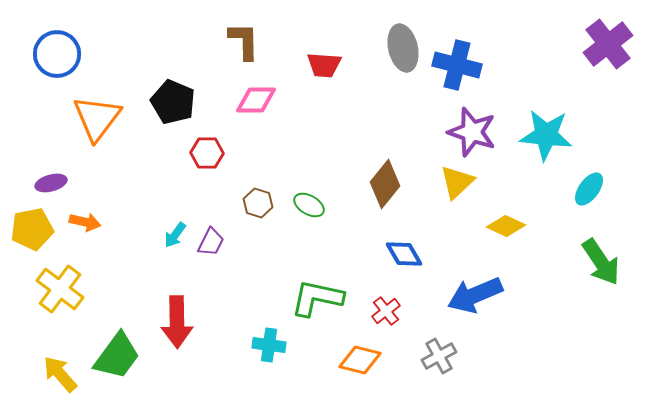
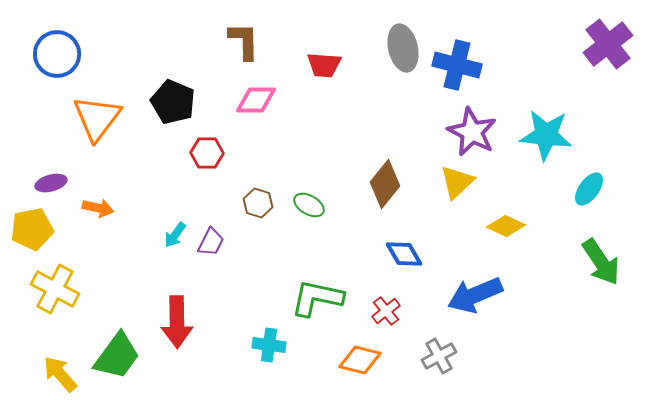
purple star: rotated 9 degrees clockwise
orange arrow: moved 13 px right, 14 px up
yellow cross: moved 5 px left; rotated 9 degrees counterclockwise
